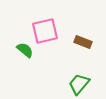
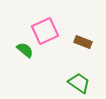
pink square: rotated 12 degrees counterclockwise
green trapezoid: moved 1 px up; rotated 85 degrees clockwise
